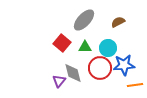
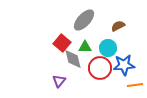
brown semicircle: moved 4 px down
gray diamond: moved 14 px up
